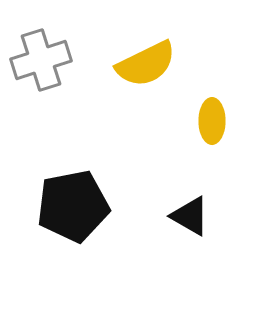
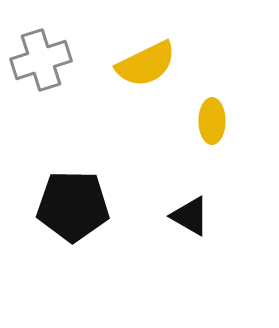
black pentagon: rotated 12 degrees clockwise
